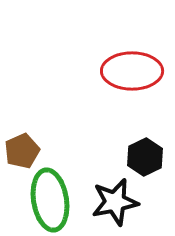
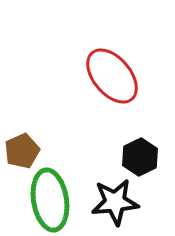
red ellipse: moved 20 px left, 5 px down; rotated 50 degrees clockwise
black hexagon: moved 5 px left
black star: rotated 6 degrees clockwise
